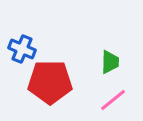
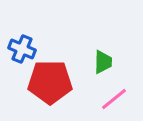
green trapezoid: moved 7 px left
pink line: moved 1 px right, 1 px up
